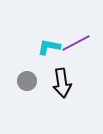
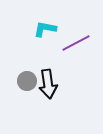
cyan L-shape: moved 4 px left, 18 px up
black arrow: moved 14 px left, 1 px down
